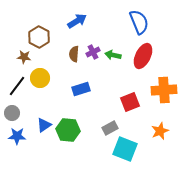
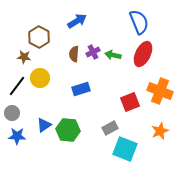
red ellipse: moved 2 px up
orange cross: moved 4 px left, 1 px down; rotated 25 degrees clockwise
